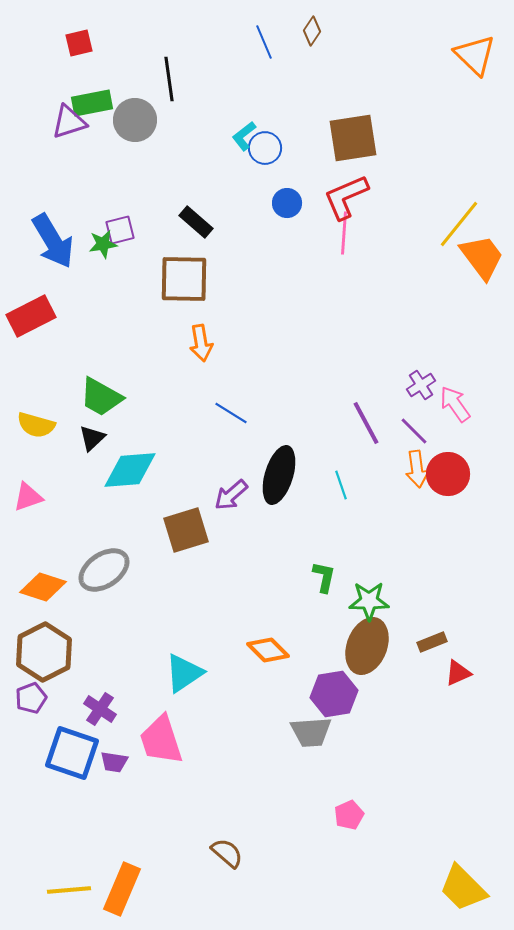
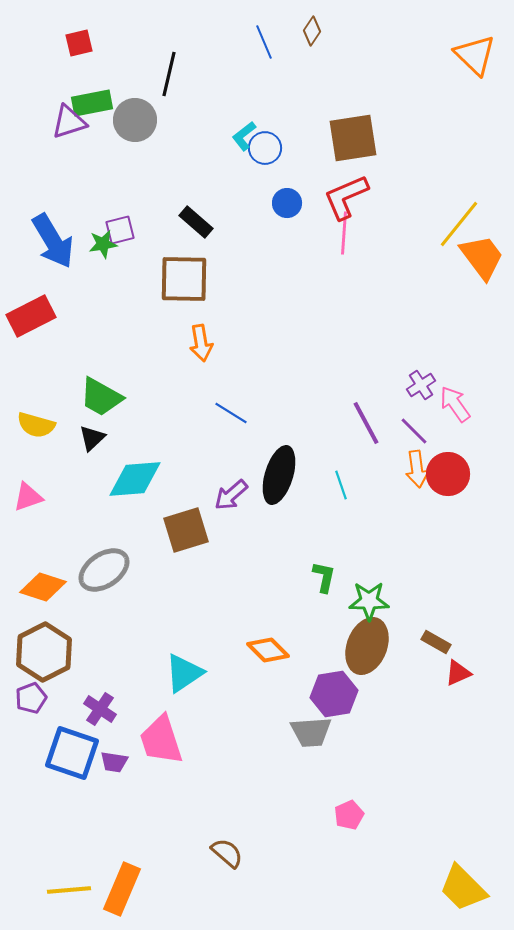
black line at (169, 79): moved 5 px up; rotated 21 degrees clockwise
cyan diamond at (130, 470): moved 5 px right, 9 px down
brown rectangle at (432, 642): moved 4 px right; rotated 52 degrees clockwise
